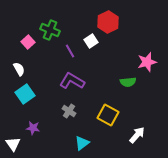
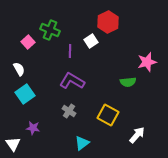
purple line: rotated 32 degrees clockwise
